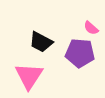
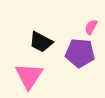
pink semicircle: moved 1 px up; rotated 77 degrees clockwise
